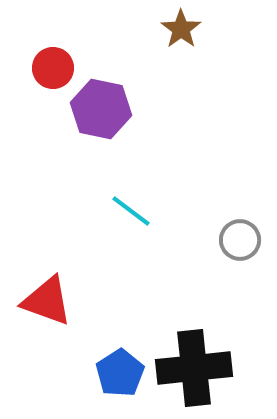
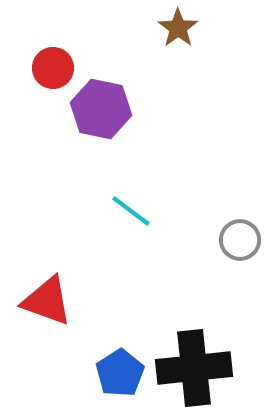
brown star: moved 3 px left, 1 px up
